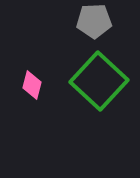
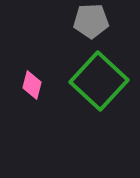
gray pentagon: moved 3 px left
